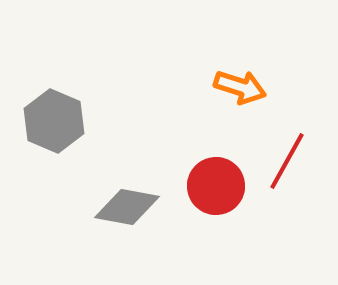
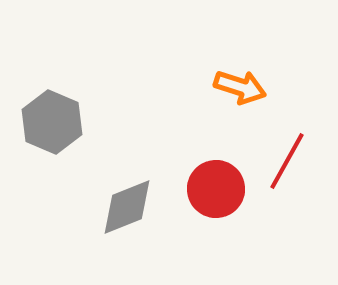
gray hexagon: moved 2 px left, 1 px down
red circle: moved 3 px down
gray diamond: rotated 32 degrees counterclockwise
